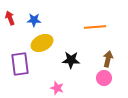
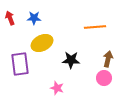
blue star: moved 2 px up
